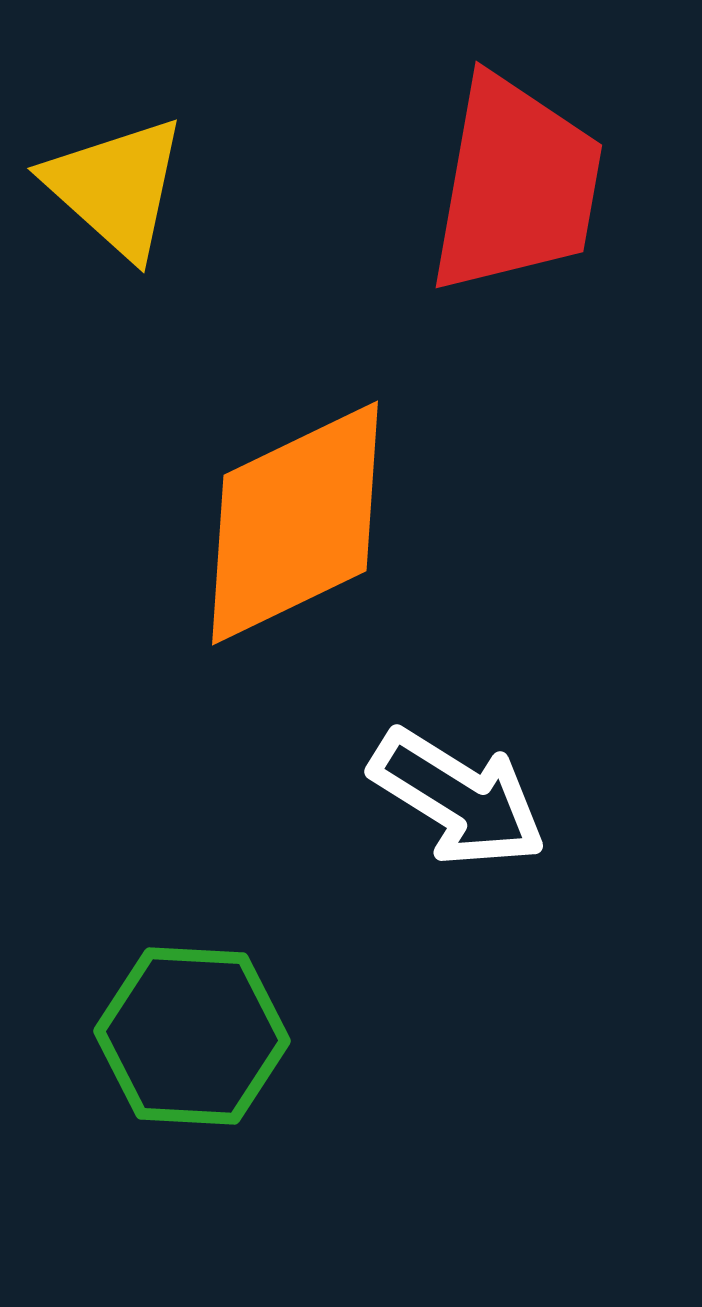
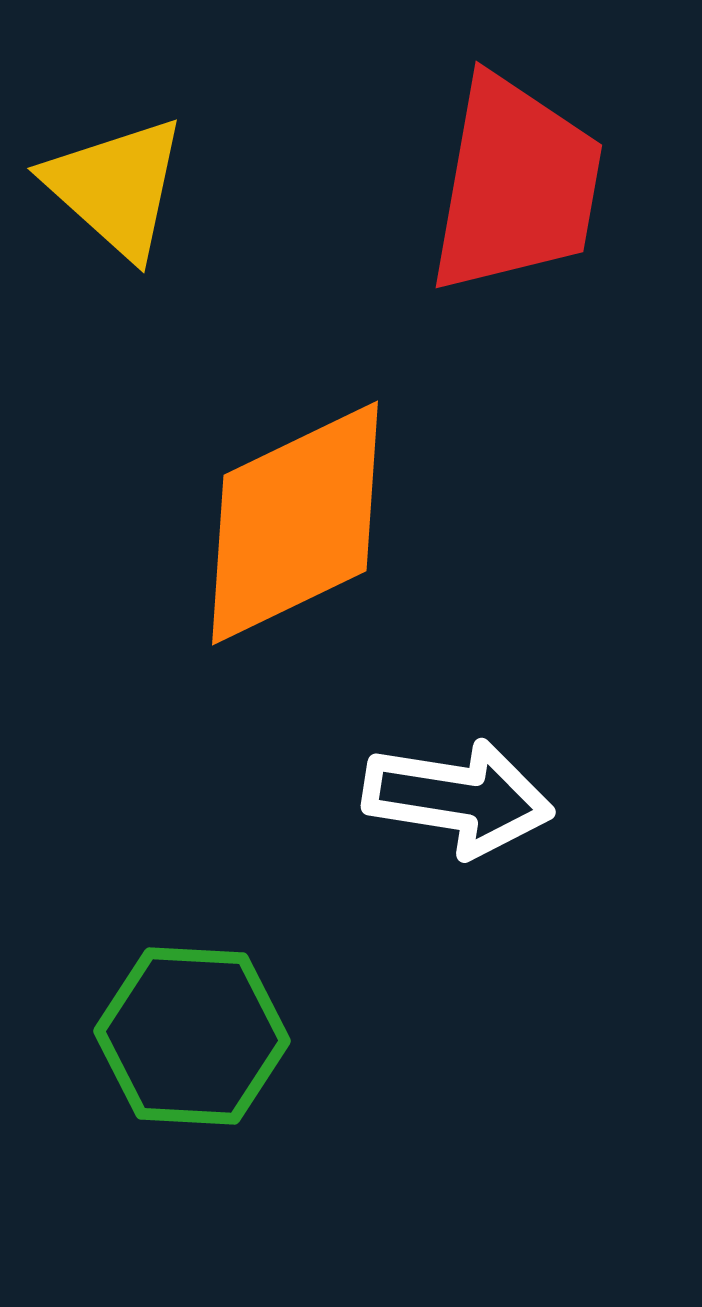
white arrow: rotated 23 degrees counterclockwise
